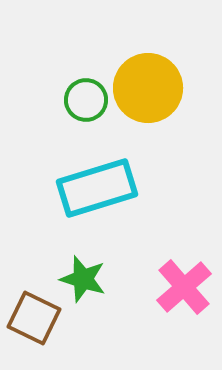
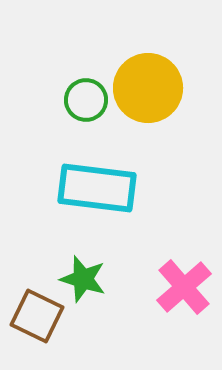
cyan rectangle: rotated 24 degrees clockwise
brown square: moved 3 px right, 2 px up
